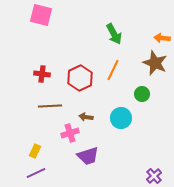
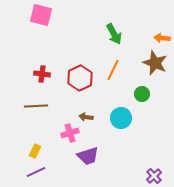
brown line: moved 14 px left
purple line: moved 1 px up
